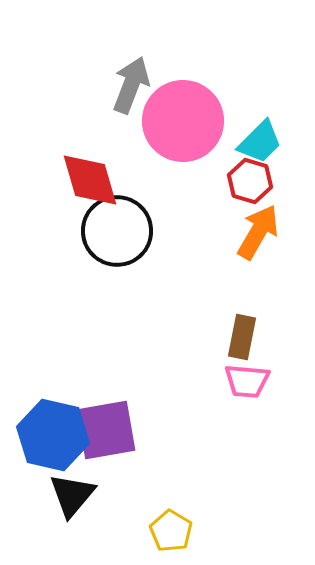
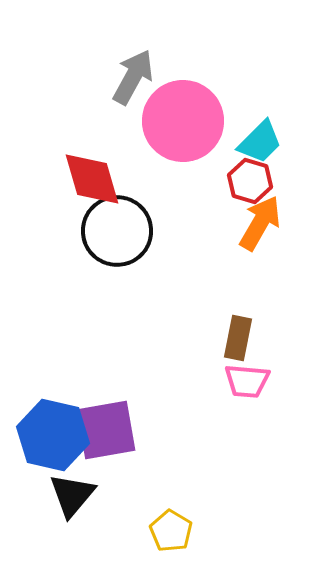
gray arrow: moved 2 px right, 8 px up; rotated 8 degrees clockwise
red diamond: moved 2 px right, 1 px up
orange arrow: moved 2 px right, 9 px up
brown rectangle: moved 4 px left, 1 px down
